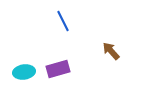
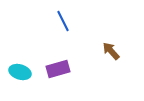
cyan ellipse: moved 4 px left; rotated 25 degrees clockwise
